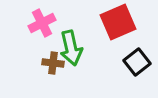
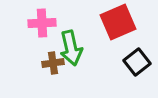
pink cross: rotated 24 degrees clockwise
brown cross: rotated 15 degrees counterclockwise
